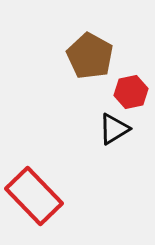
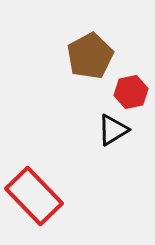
brown pentagon: rotated 15 degrees clockwise
black triangle: moved 1 px left, 1 px down
